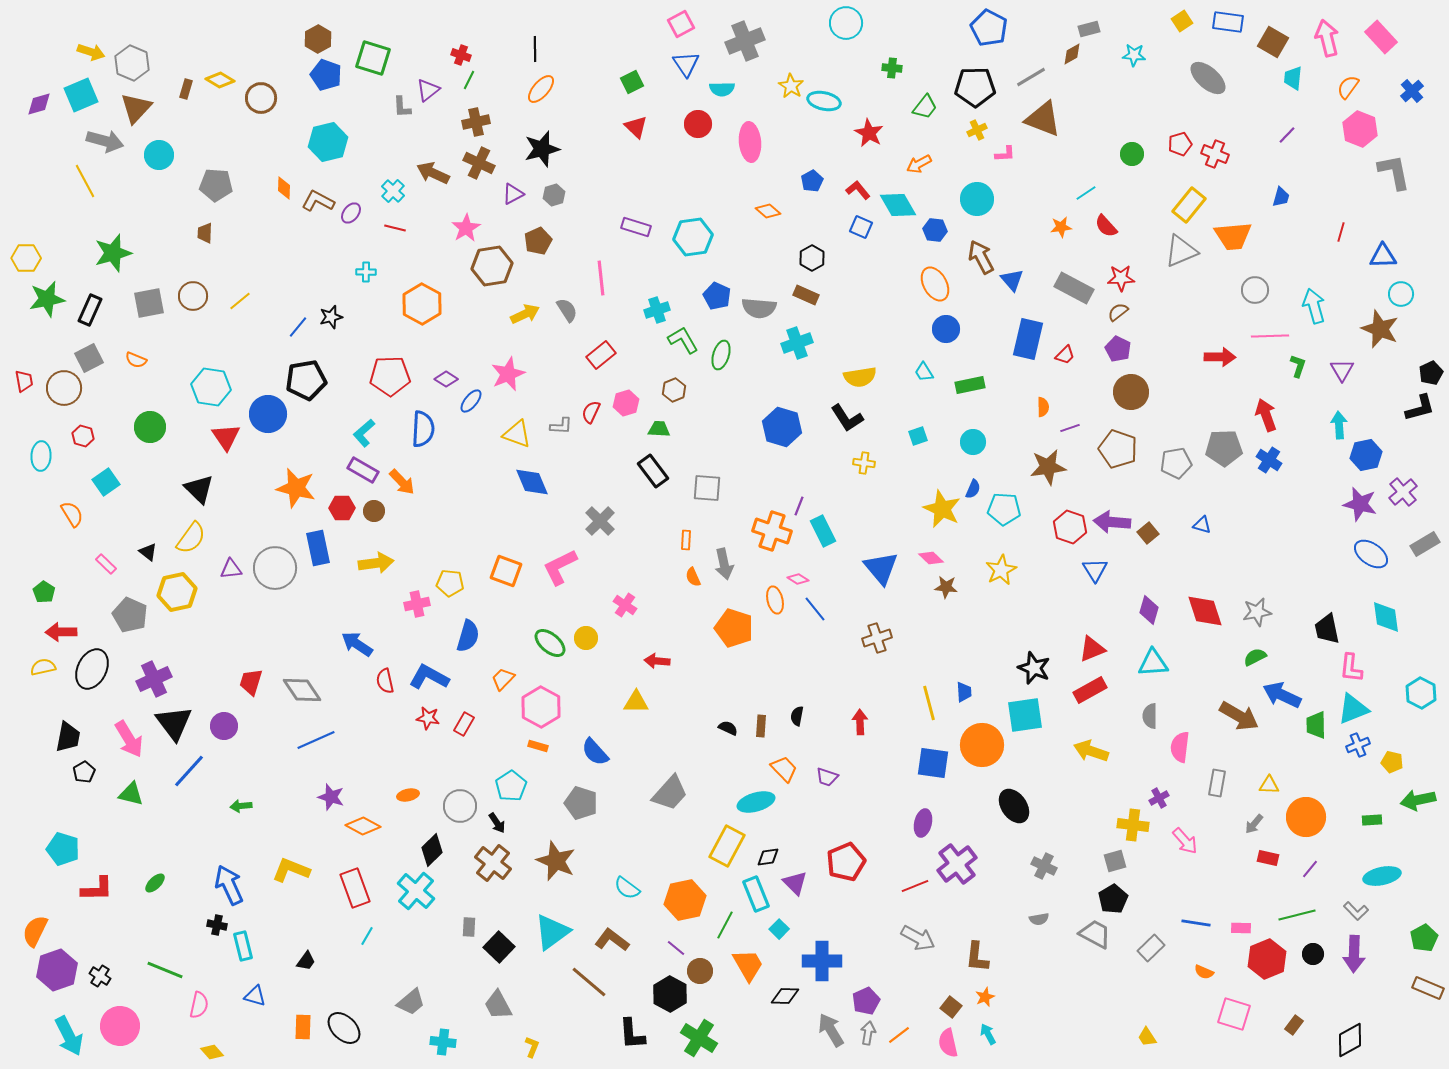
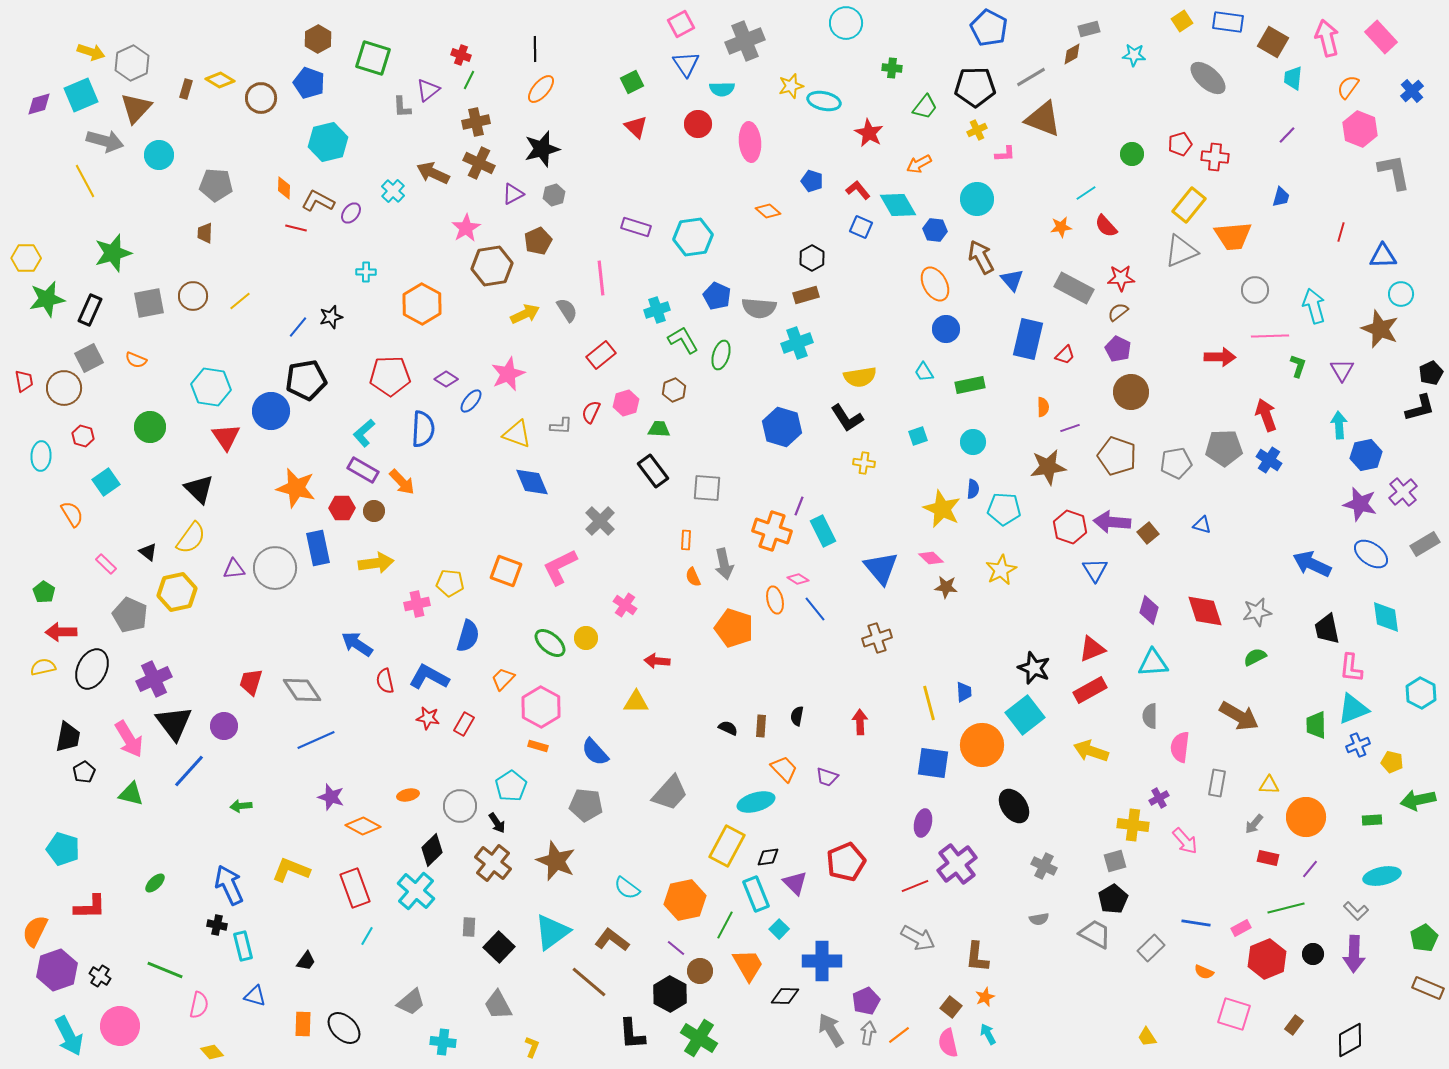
gray hexagon at (132, 63): rotated 12 degrees clockwise
blue pentagon at (326, 75): moved 17 px left, 8 px down
yellow star at (791, 86): rotated 25 degrees clockwise
red cross at (1215, 154): moved 3 px down; rotated 16 degrees counterclockwise
blue pentagon at (812, 181): rotated 25 degrees counterclockwise
red line at (395, 228): moved 99 px left
brown rectangle at (806, 295): rotated 40 degrees counterclockwise
blue circle at (268, 414): moved 3 px right, 3 px up
brown pentagon at (1118, 449): moved 1 px left, 7 px down
blue semicircle at (973, 489): rotated 18 degrees counterclockwise
purple triangle at (231, 569): moved 3 px right
blue arrow at (1282, 695): moved 30 px right, 131 px up
cyan square at (1025, 715): rotated 30 degrees counterclockwise
gray pentagon at (581, 803): moved 5 px right, 2 px down; rotated 12 degrees counterclockwise
red L-shape at (97, 889): moved 7 px left, 18 px down
green line at (1297, 915): moved 11 px left, 7 px up
pink rectangle at (1241, 928): rotated 30 degrees counterclockwise
orange rectangle at (303, 1027): moved 3 px up
